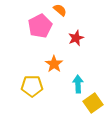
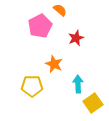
orange star: rotated 12 degrees counterclockwise
